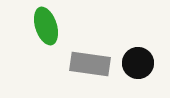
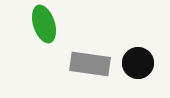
green ellipse: moved 2 px left, 2 px up
